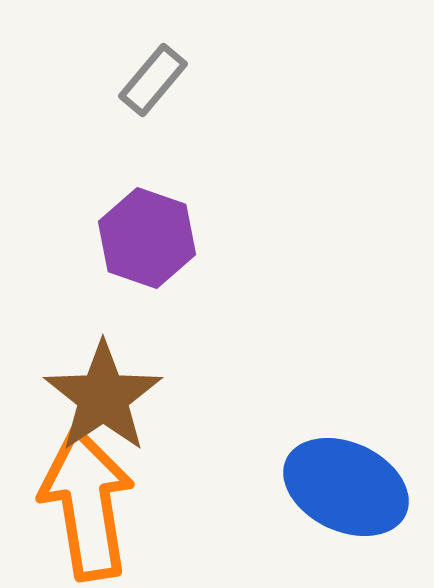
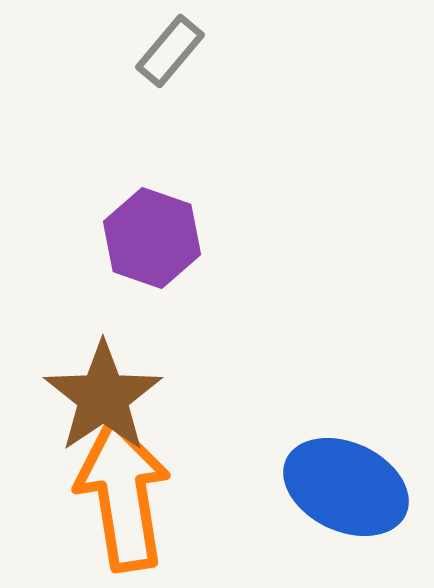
gray rectangle: moved 17 px right, 29 px up
purple hexagon: moved 5 px right
orange arrow: moved 36 px right, 9 px up
